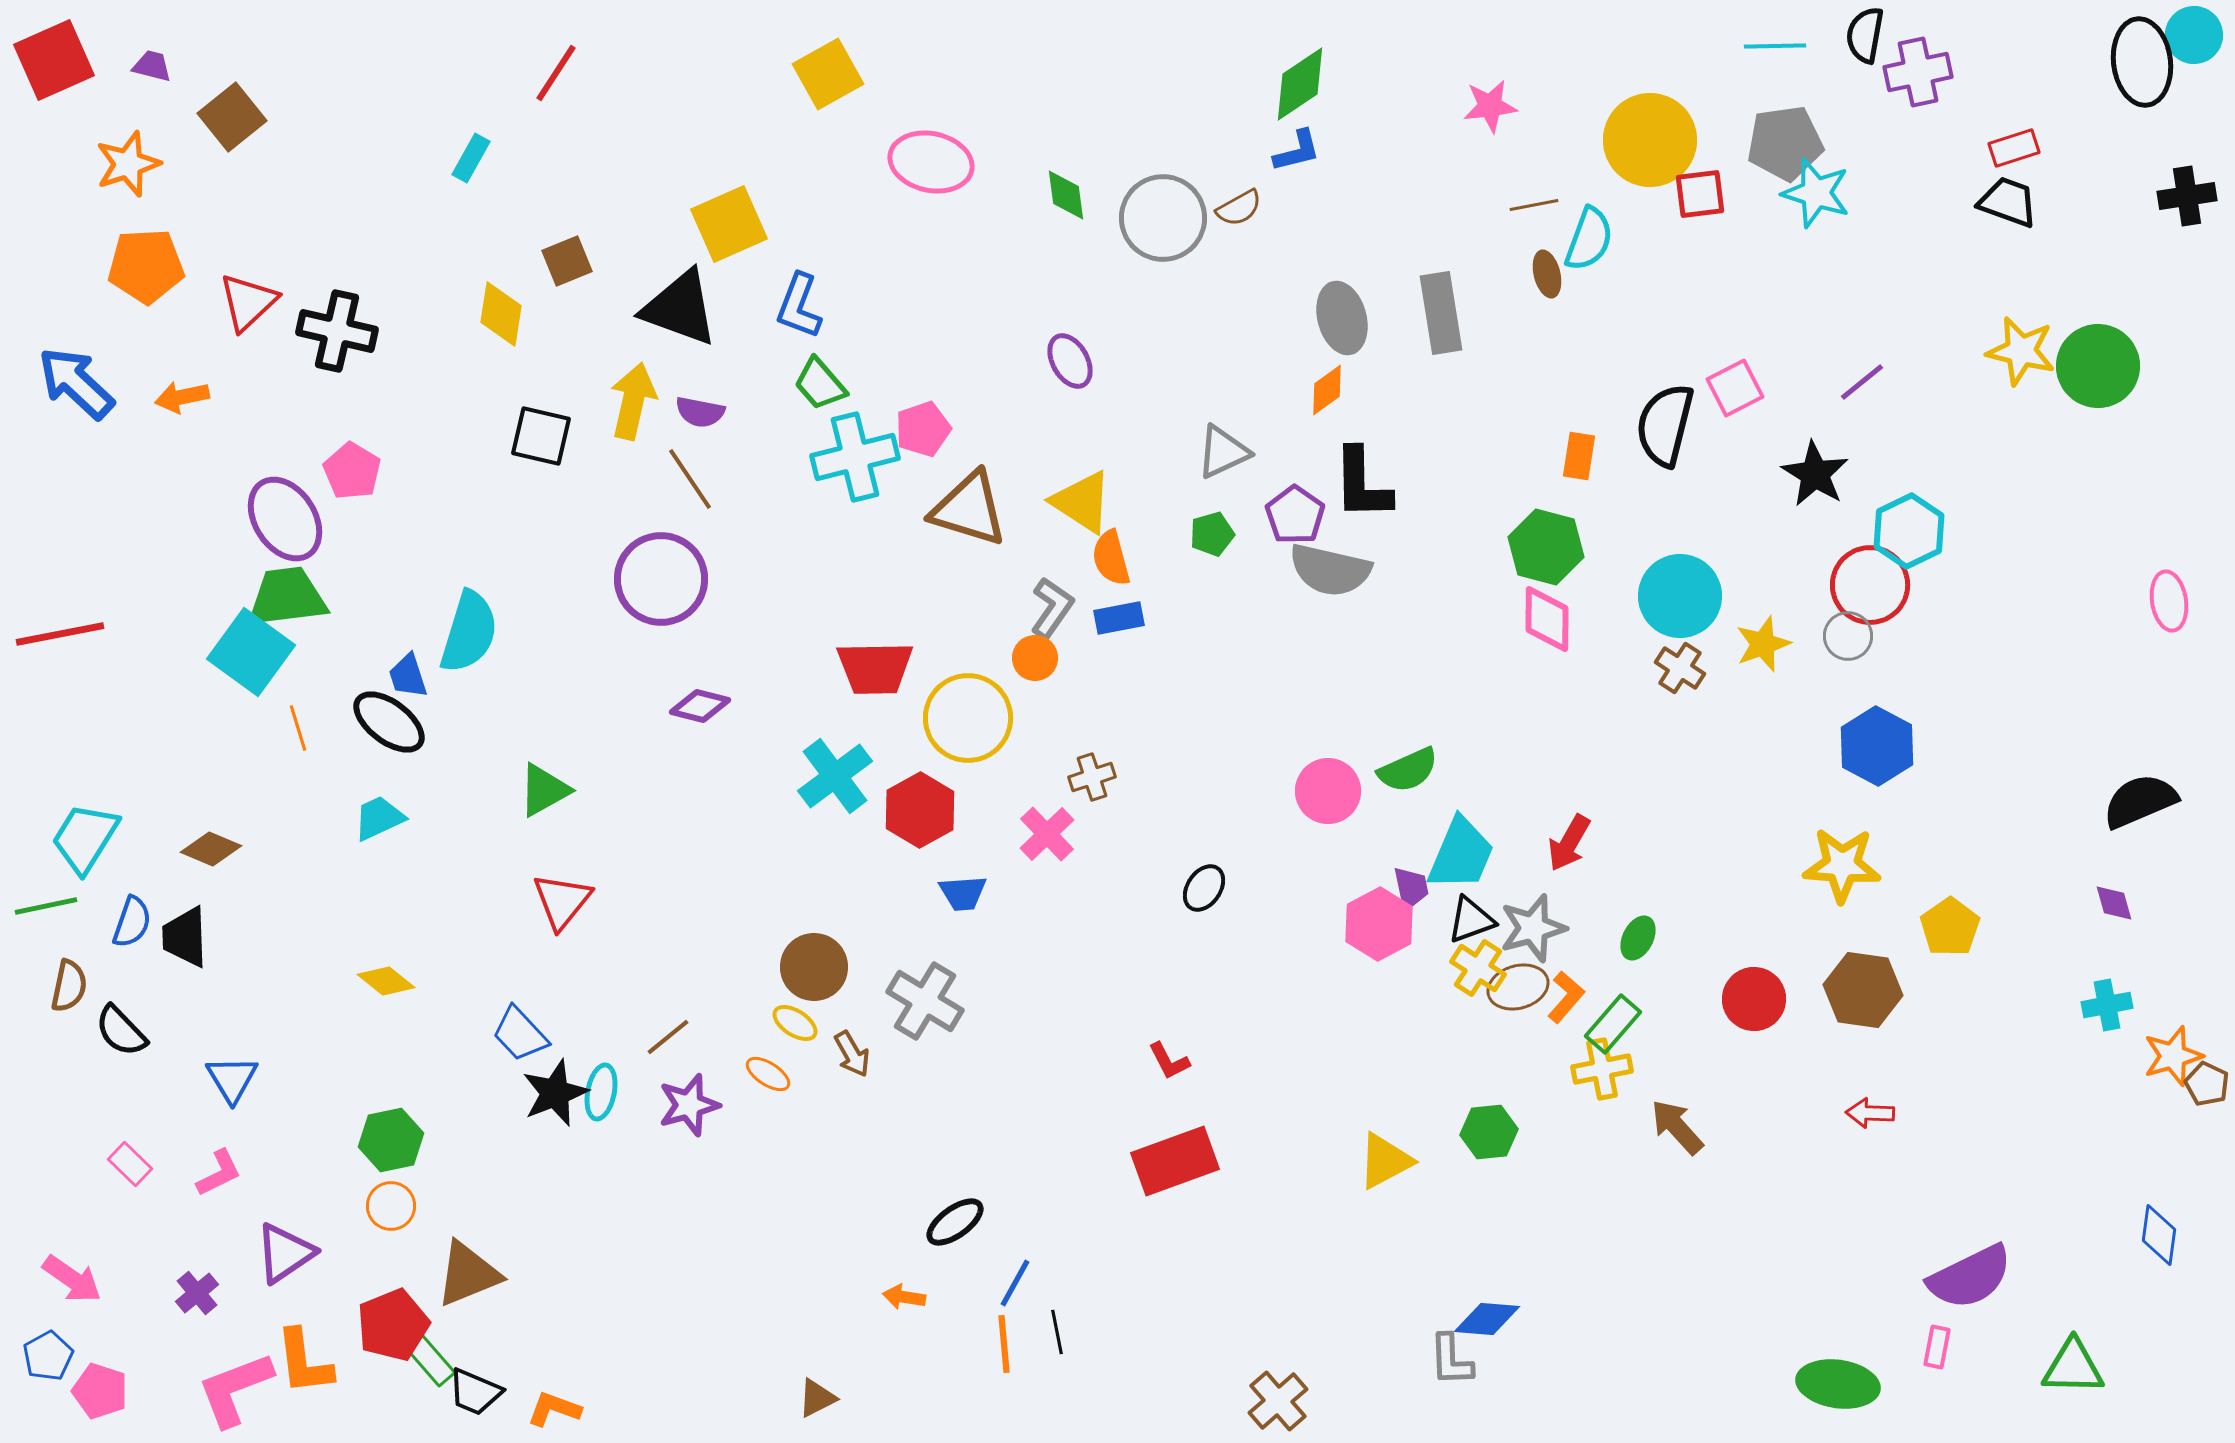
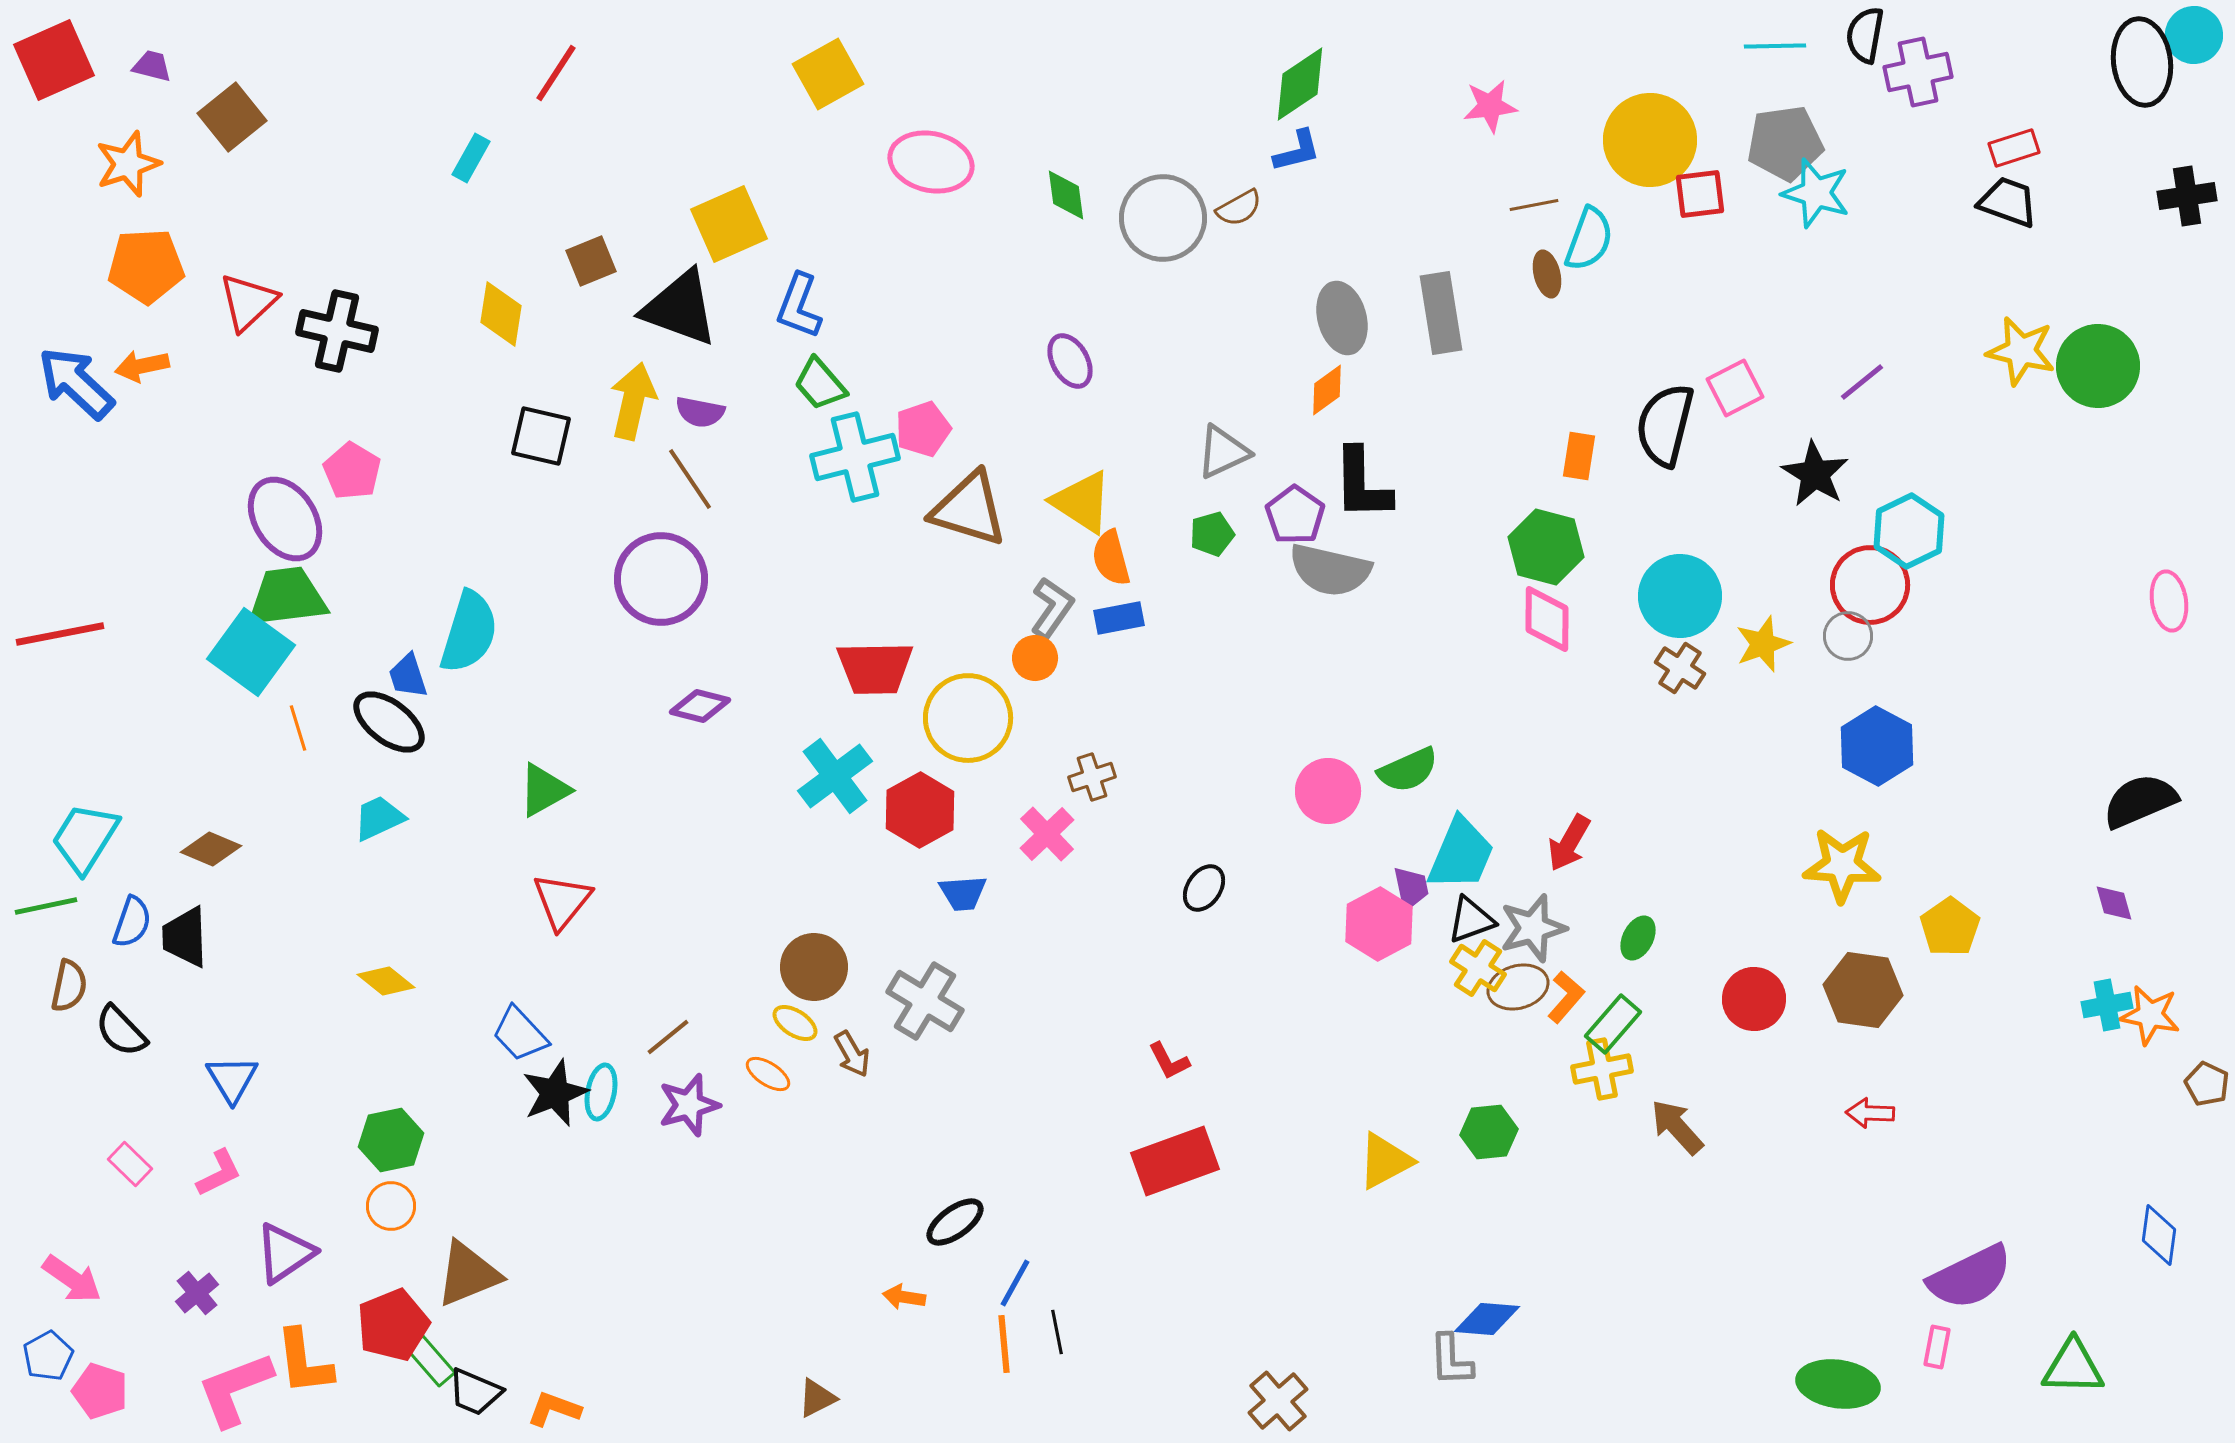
brown square at (567, 261): moved 24 px right
orange arrow at (182, 397): moved 40 px left, 31 px up
orange star at (2173, 1056): moved 23 px left, 41 px up; rotated 28 degrees clockwise
